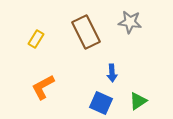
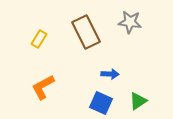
yellow rectangle: moved 3 px right
blue arrow: moved 2 px left, 1 px down; rotated 84 degrees counterclockwise
